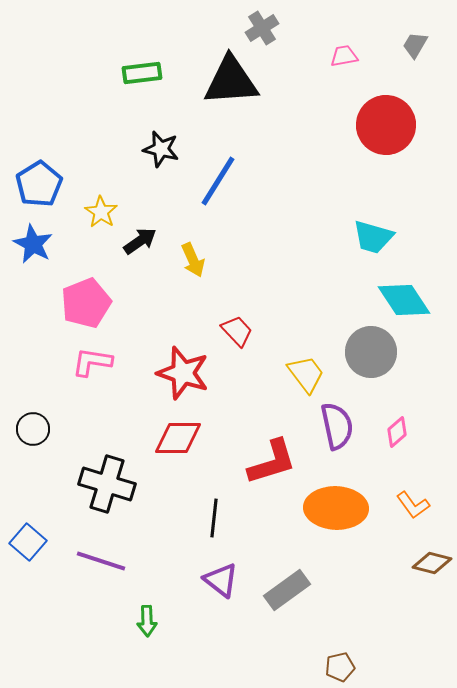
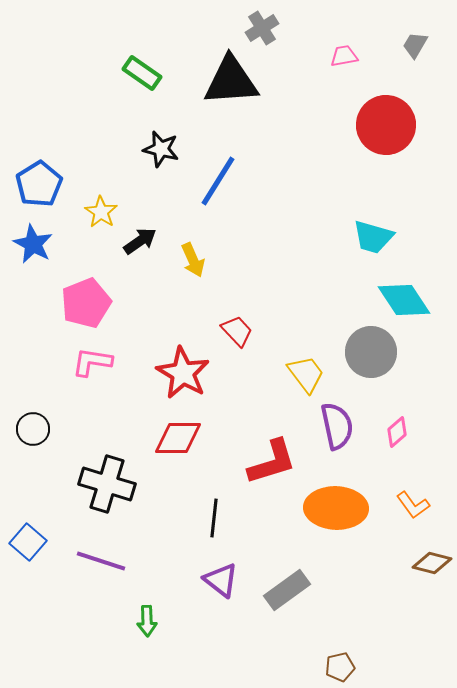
green rectangle: rotated 42 degrees clockwise
red star: rotated 12 degrees clockwise
